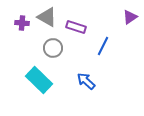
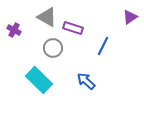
purple cross: moved 8 px left, 7 px down; rotated 24 degrees clockwise
purple rectangle: moved 3 px left, 1 px down
